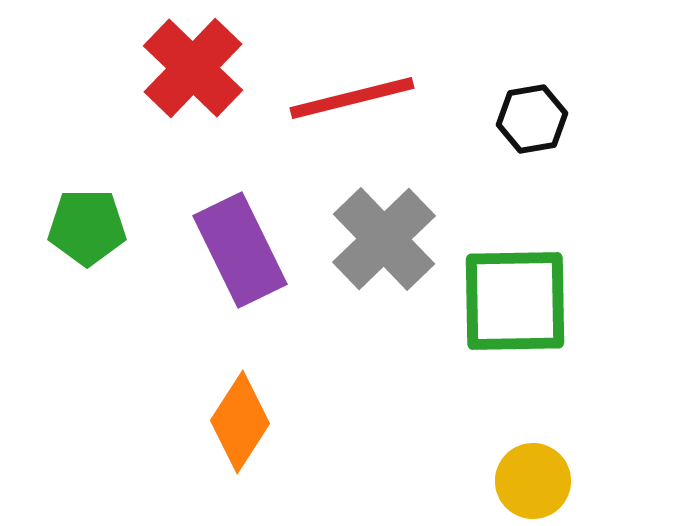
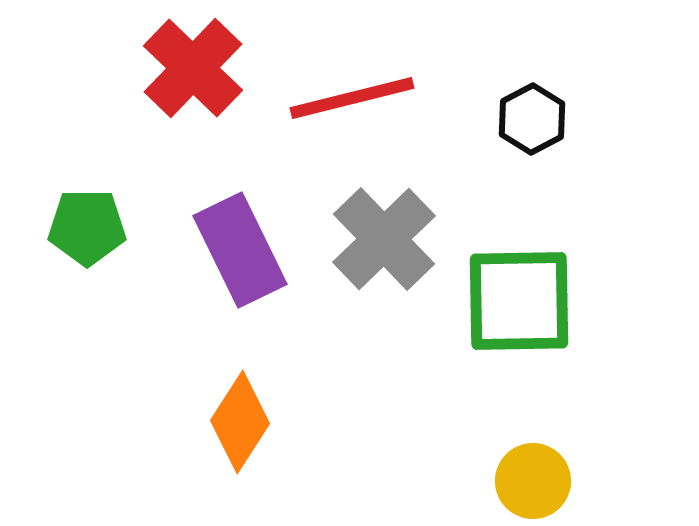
black hexagon: rotated 18 degrees counterclockwise
green square: moved 4 px right
